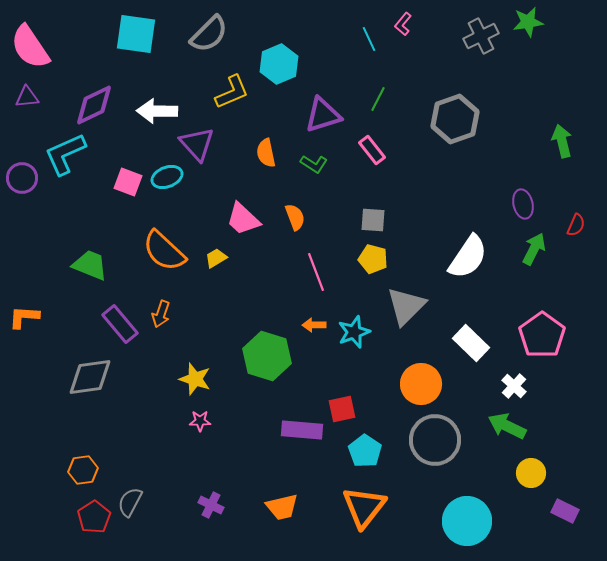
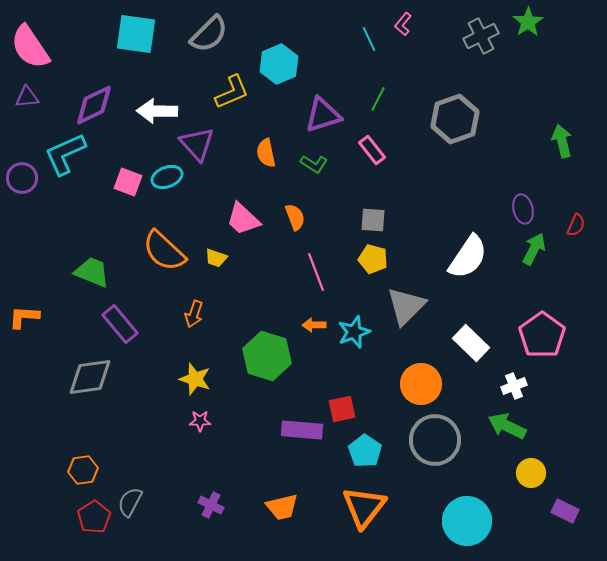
green star at (528, 22): rotated 24 degrees counterclockwise
purple ellipse at (523, 204): moved 5 px down
yellow trapezoid at (216, 258): rotated 130 degrees counterclockwise
green trapezoid at (90, 265): moved 2 px right, 7 px down
orange arrow at (161, 314): moved 33 px right
white cross at (514, 386): rotated 25 degrees clockwise
